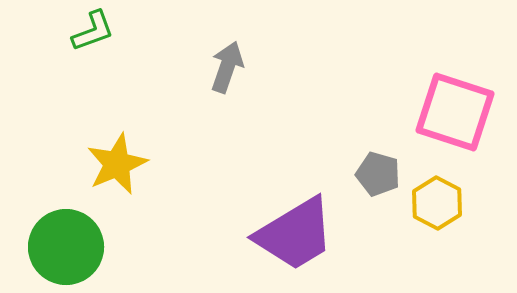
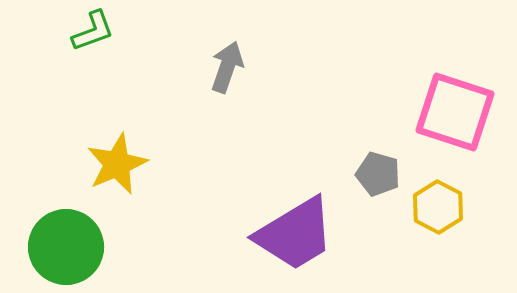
yellow hexagon: moved 1 px right, 4 px down
